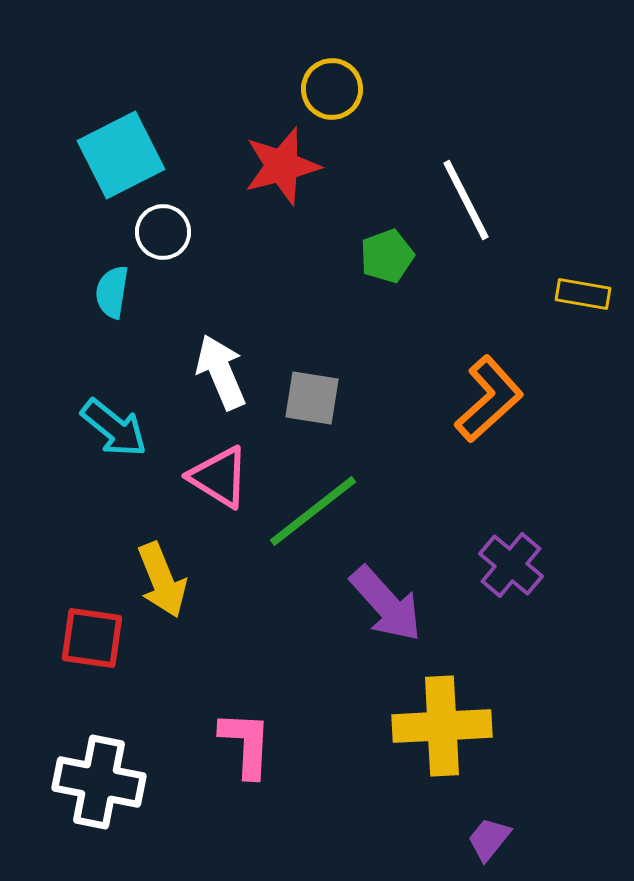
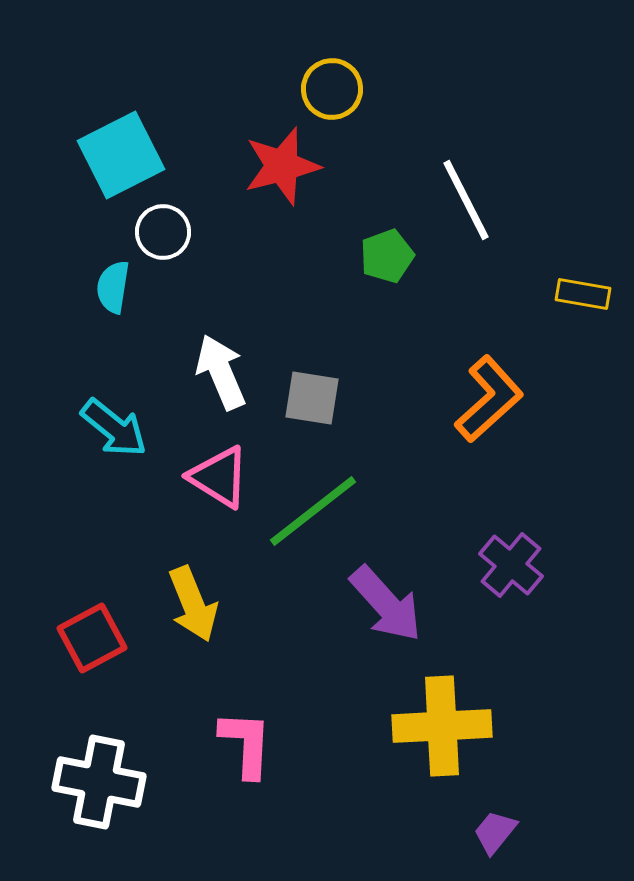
cyan semicircle: moved 1 px right, 5 px up
yellow arrow: moved 31 px right, 24 px down
red square: rotated 36 degrees counterclockwise
purple trapezoid: moved 6 px right, 7 px up
